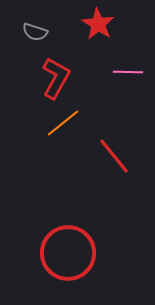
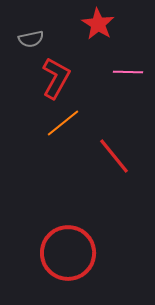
gray semicircle: moved 4 px left, 7 px down; rotated 30 degrees counterclockwise
